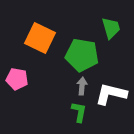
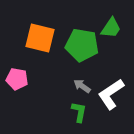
green trapezoid: rotated 50 degrees clockwise
orange square: rotated 12 degrees counterclockwise
green pentagon: moved 10 px up
gray arrow: rotated 60 degrees counterclockwise
white L-shape: rotated 48 degrees counterclockwise
